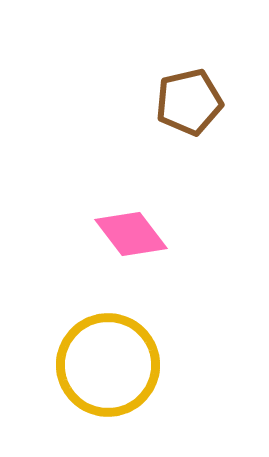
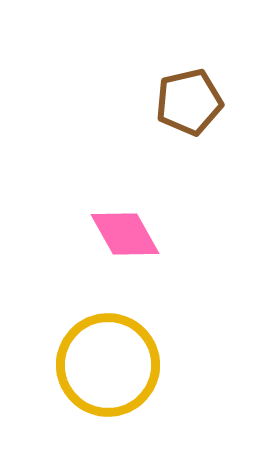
pink diamond: moved 6 px left; rotated 8 degrees clockwise
